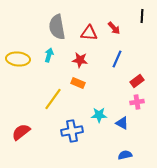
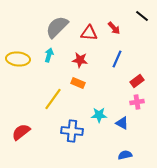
black line: rotated 56 degrees counterclockwise
gray semicircle: rotated 55 degrees clockwise
blue cross: rotated 15 degrees clockwise
